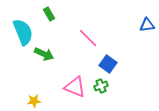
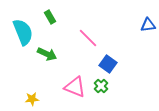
green rectangle: moved 1 px right, 3 px down
blue triangle: moved 1 px right
green arrow: moved 3 px right
green cross: rotated 24 degrees counterclockwise
yellow star: moved 2 px left, 2 px up
